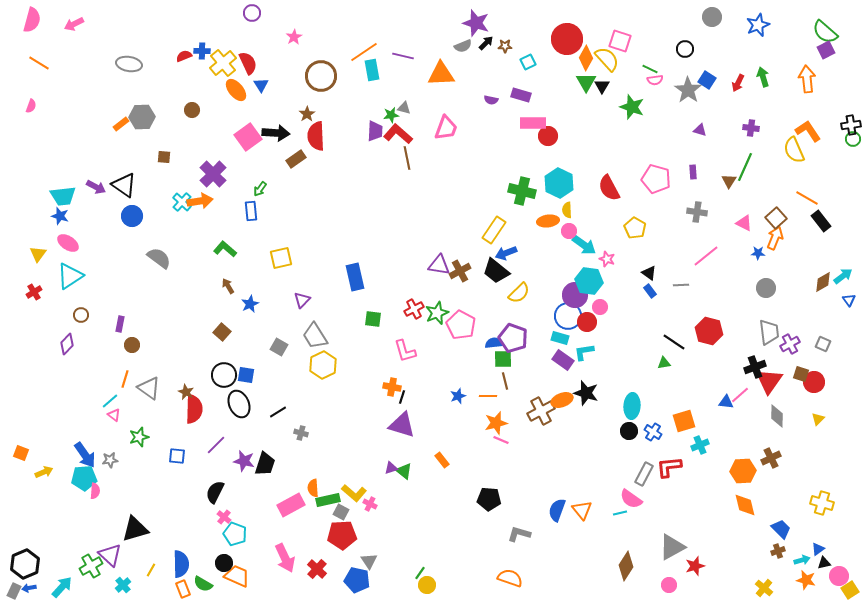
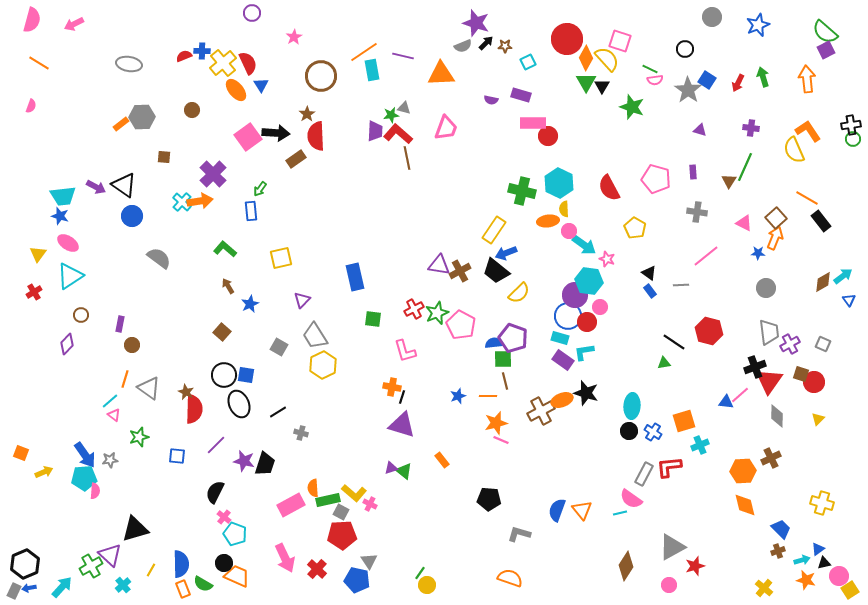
yellow semicircle at (567, 210): moved 3 px left, 1 px up
